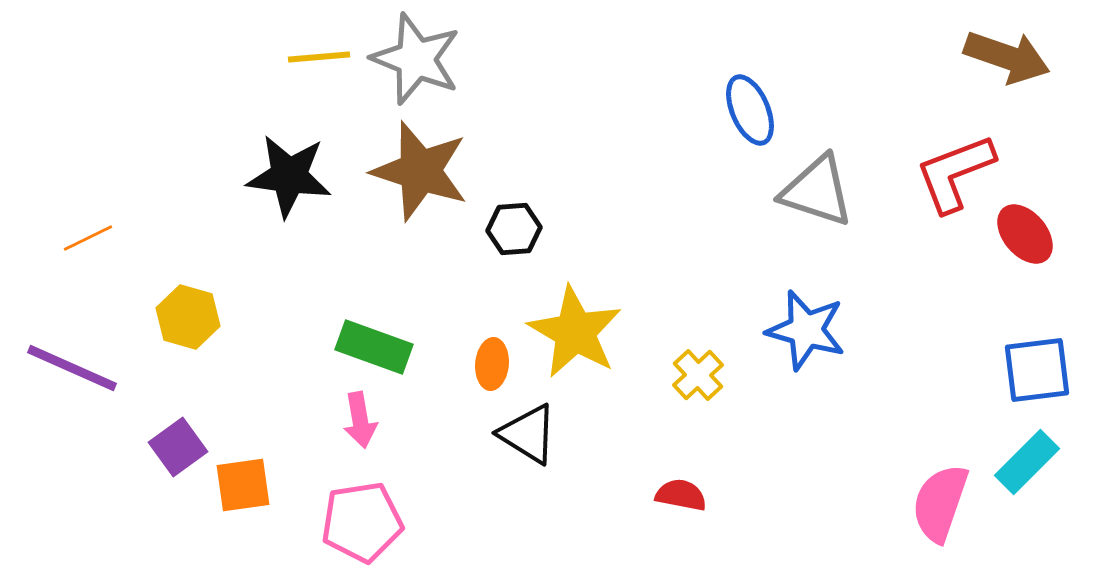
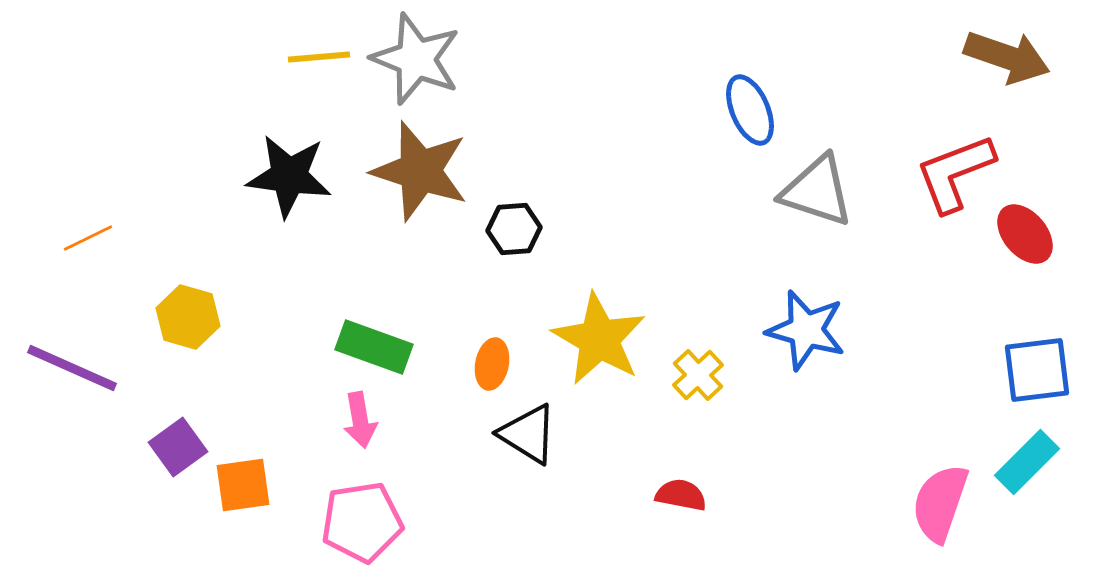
yellow star: moved 24 px right, 7 px down
orange ellipse: rotated 6 degrees clockwise
